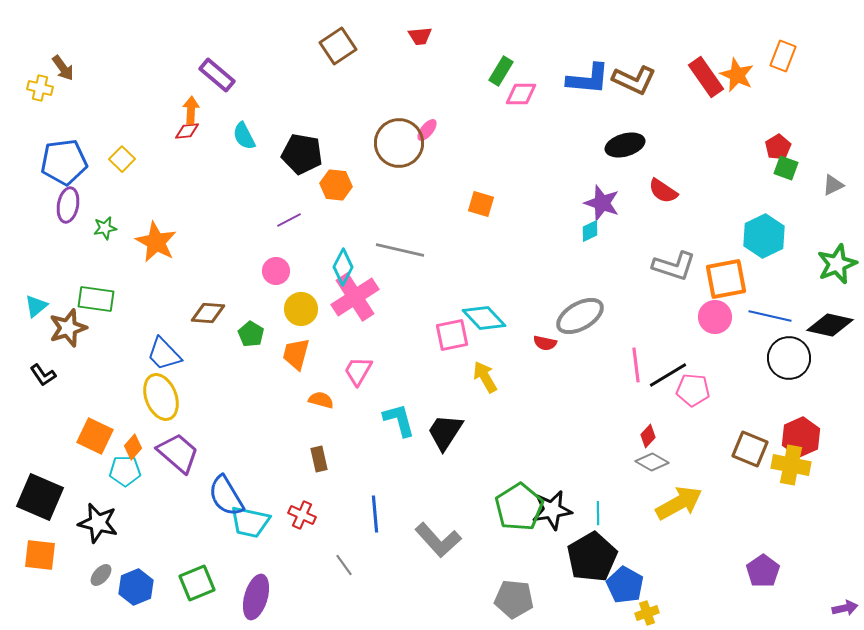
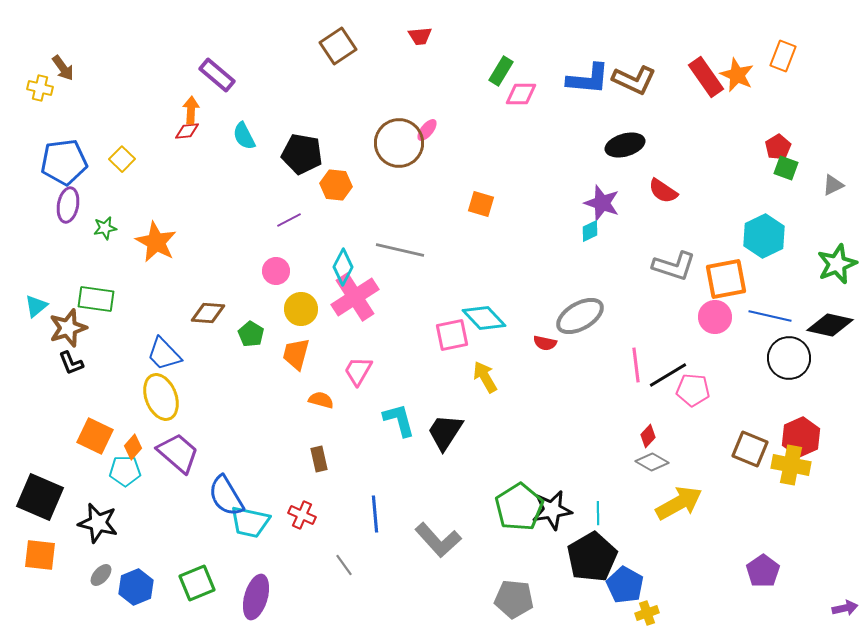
black L-shape at (43, 375): moved 28 px right, 12 px up; rotated 12 degrees clockwise
